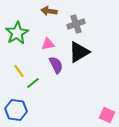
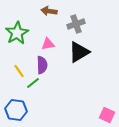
purple semicircle: moved 14 px left; rotated 24 degrees clockwise
